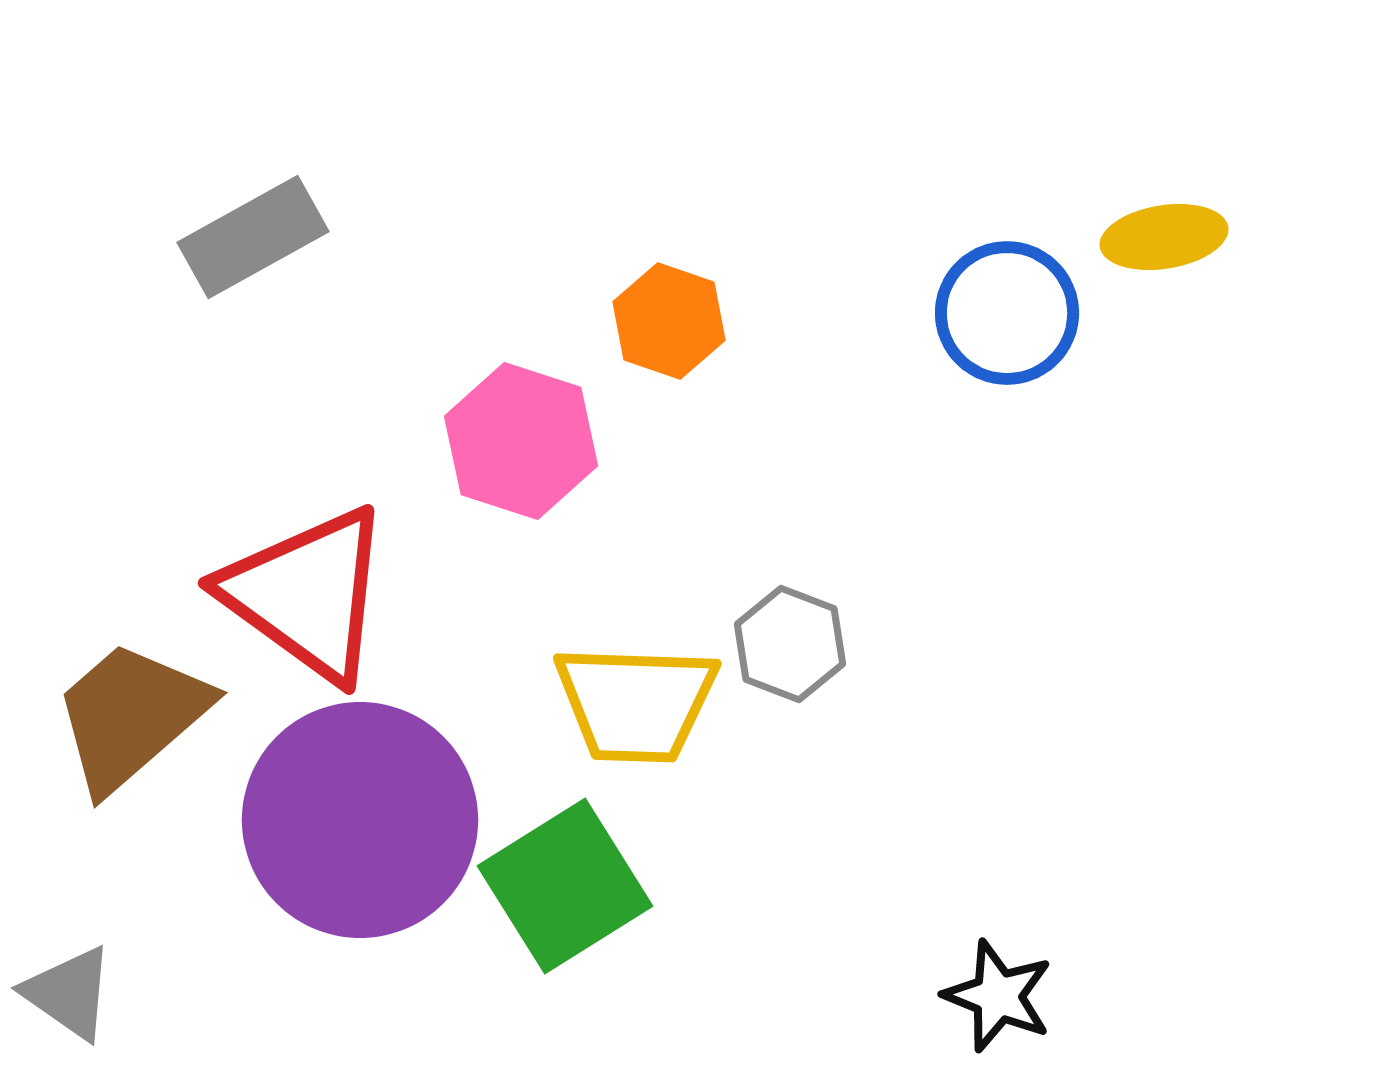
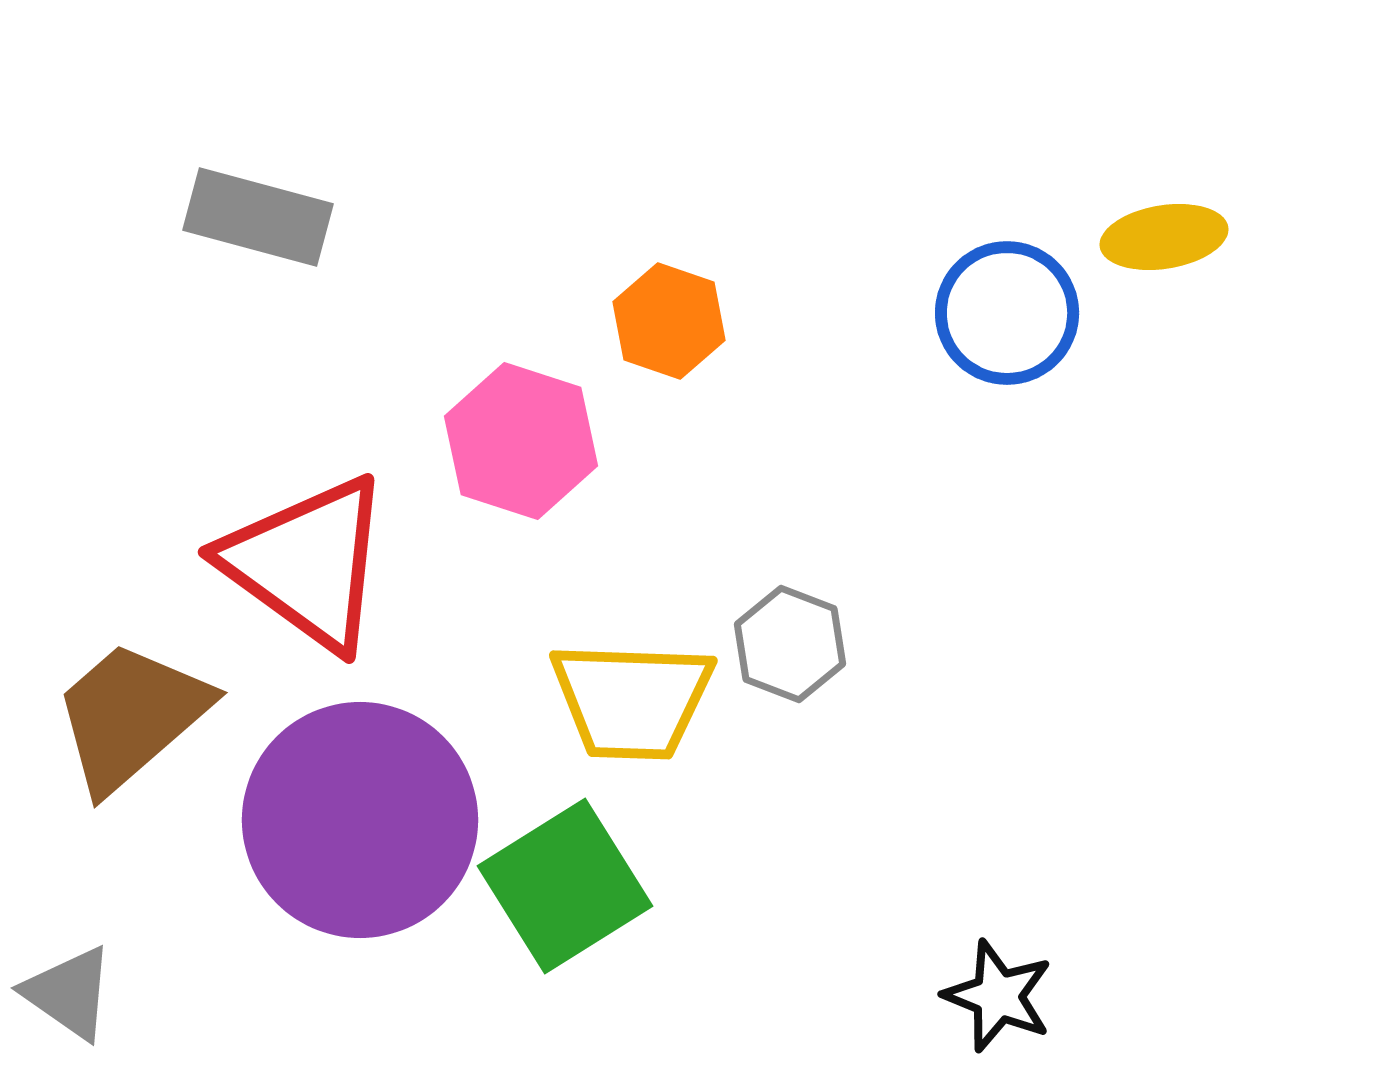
gray rectangle: moved 5 px right, 20 px up; rotated 44 degrees clockwise
red triangle: moved 31 px up
yellow trapezoid: moved 4 px left, 3 px up
